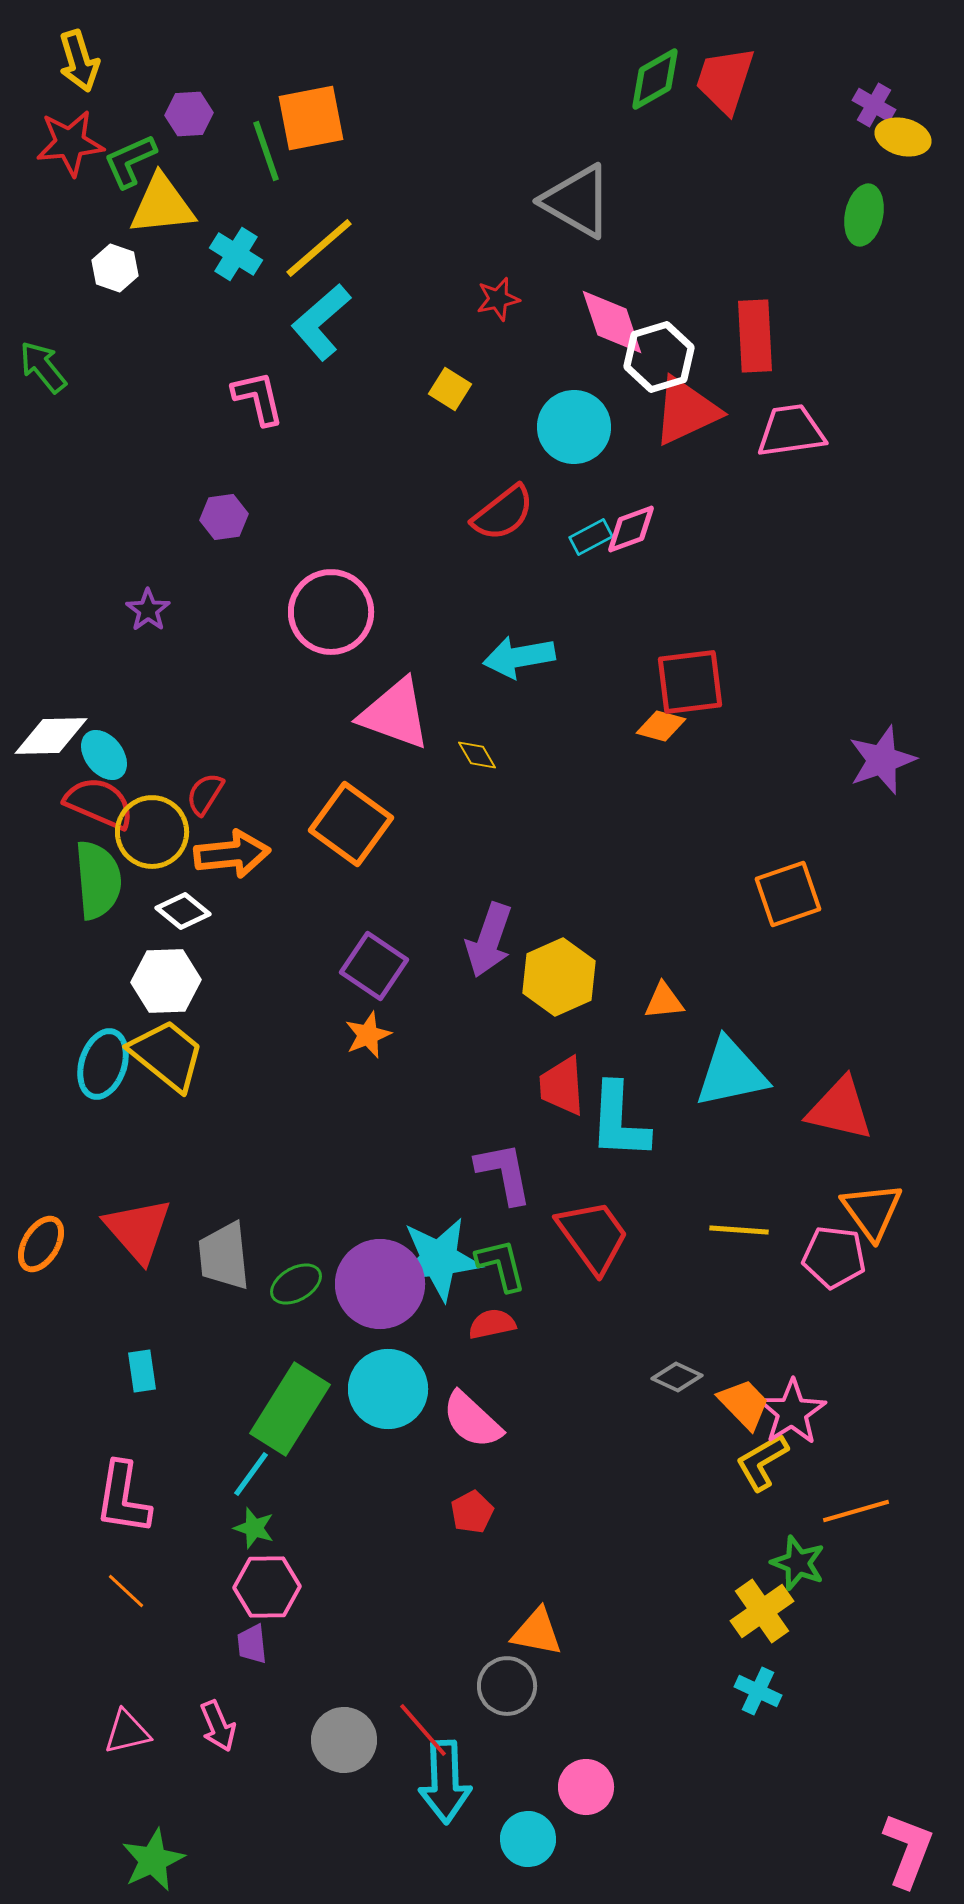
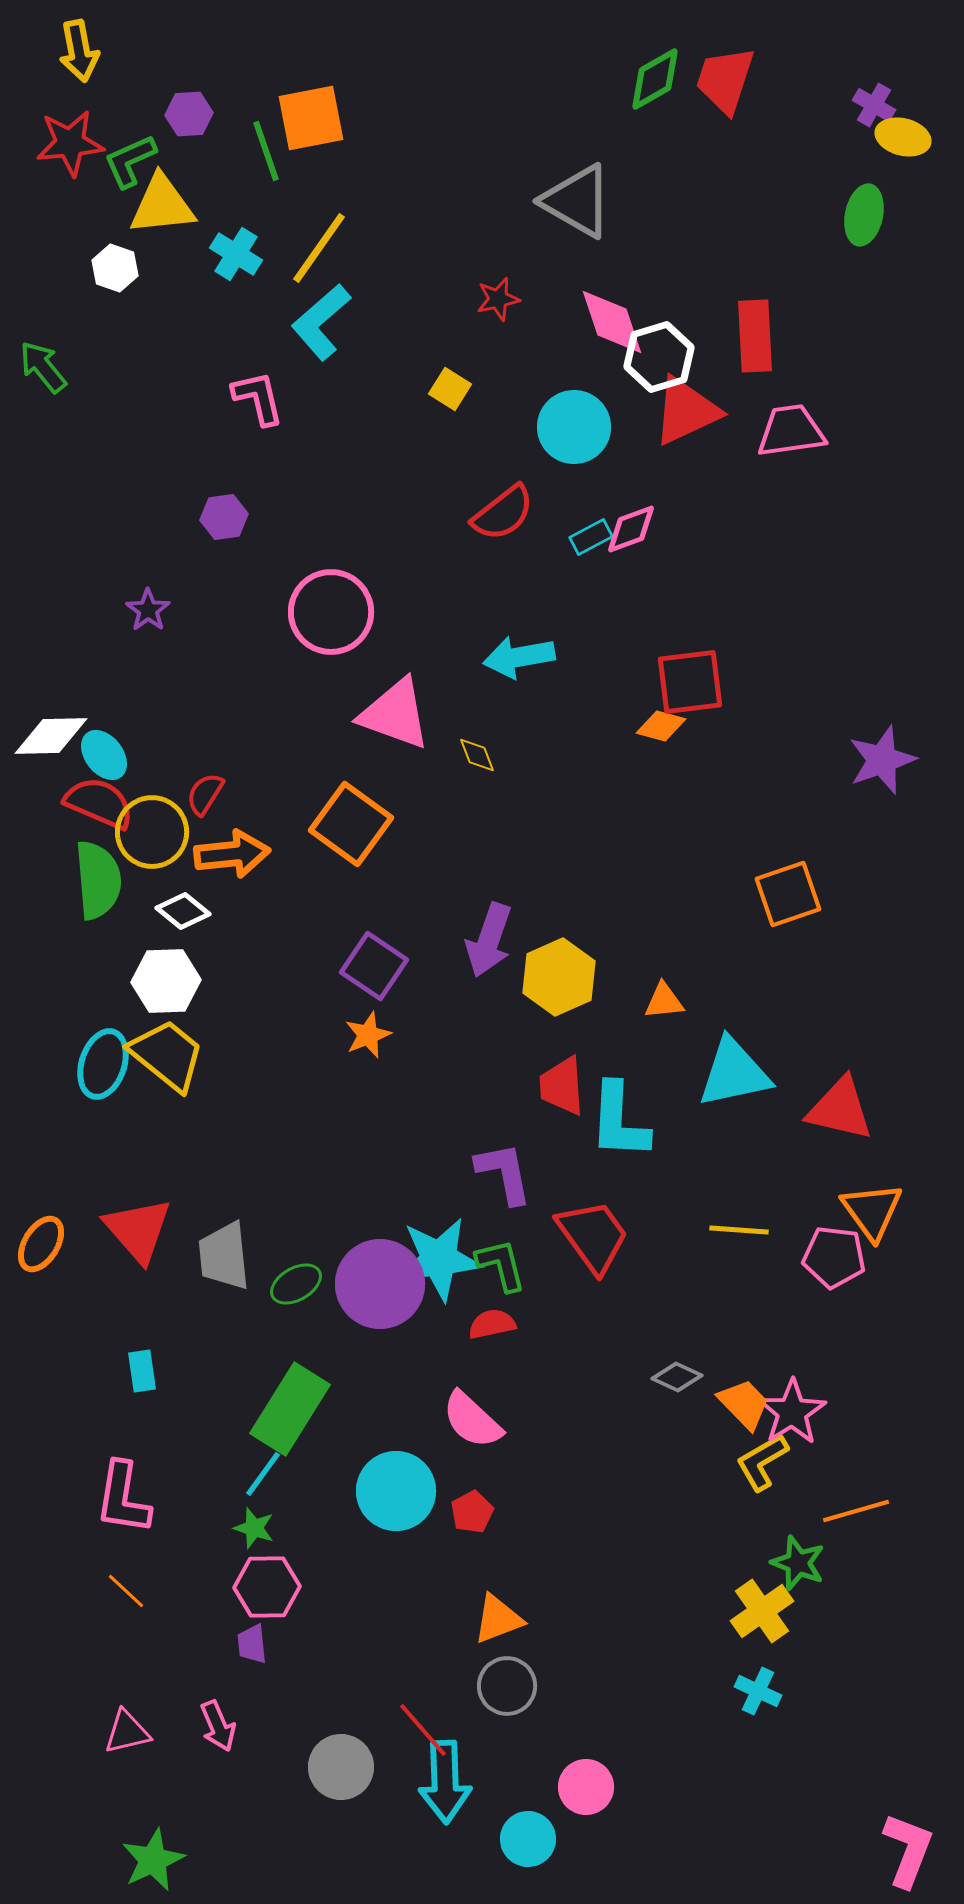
yellow arrow at (79, 61): moved 10 px up; rotated 6 degrees clockwise
yellow line at (319, 248): rotated 14 degrees counterclockwise
yellow diamond at (477, 755): rotated 9 degrees clockwise
cyan triangle at (731, 1073): moved 3 px right
cyan circle at (388, 1389): moved 8 px right, 102 px down
cyan line at (251, 1474): moved 12 px right
orange triangle at (537, 1632): moved 39 px left, 13 px up; rotated 32 degrees counterclockwise
gray circle at (344, 1740): moved 3 px left, 27 px down
